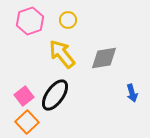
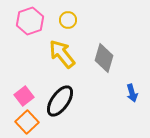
gray diamond: rotated 64 degrees counterclockwise
black ellipse: moved 5 px right, 6 px down
